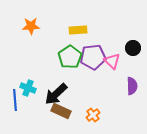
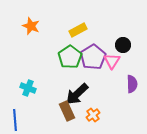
orange star: rotated 24 degrees clockwise
yellow rectangle: rotated 24 degrees counterclockwise
black circle: moved 10 px left, 3 px up
purple pentagon: rotated 25 degrees counterclockwise
pink triangle: rotated 18 degrees clockwise
purple semicircle: moved 2 px up
black arrow: moved 21 px right
blue line: moved 20 px down
brown rectangle: moved 6 px right; rotated 42 degrees clockwise
